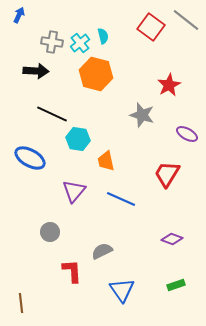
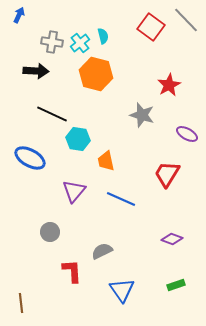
gray line: rotated 8 degrees clockwise
